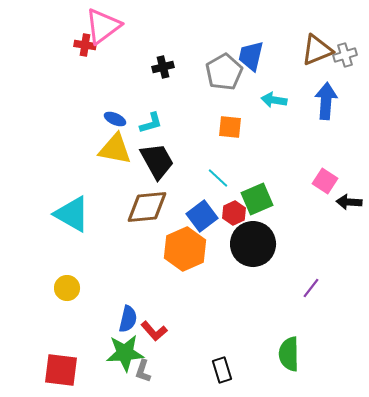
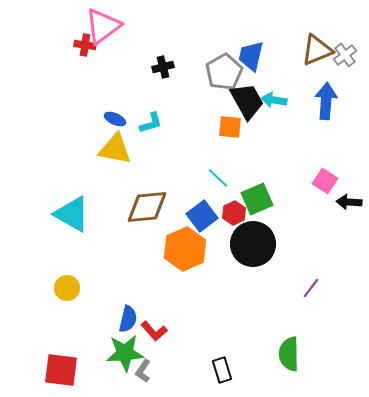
gray cross: rotated 20 degrees counterclockwise
black trapezoid: moved 90 px right, 60 px up
gray L-shape: rotated 15 degrees clockwise
